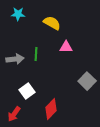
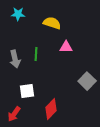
yellow semicircle: rotated 12 degrees counterclockwise
gray arrow: rotated 84 degrees clockwise
white square: rotated 28 degrees clockwise
